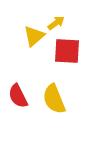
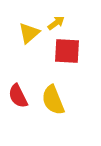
yellow triangle: moved 5 px left, 3 px up
yellow semicircle: moved 1 px left, 1 px down
